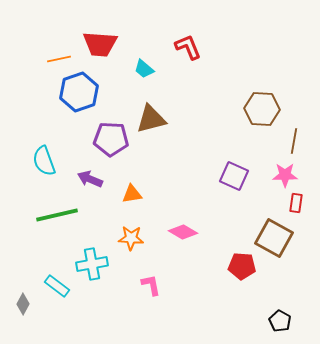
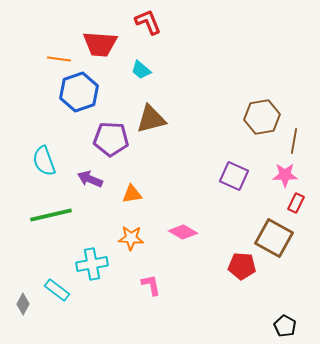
red L-shape: moved 40 px left, 25 px up
orange line: rotated 20 degrees clockwise
cyan trapezoid: moved 3 px left, 1 px down
brown hexagon: moved 8 px down; rotated 12 degrees counterclockwise
red rectangle: rotated 18 degrees clockwise
green line: moved 6 px left
cyan rectangle: moved 4 px down
black pentagon: moved 5 px right, 5 px down
